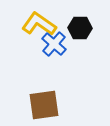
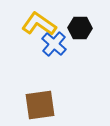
brown square: moved 4 px left
